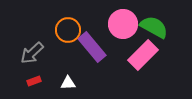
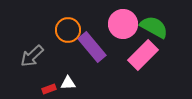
gray arrow: moved 3 px down
red rectangle: moved 15 px right, 8 px down
